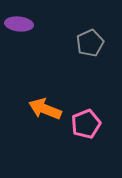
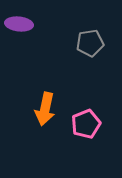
gray pentagon: rotated 16 degrees clockwise
orange arrow: rotated 100 degrees counterclockwise
